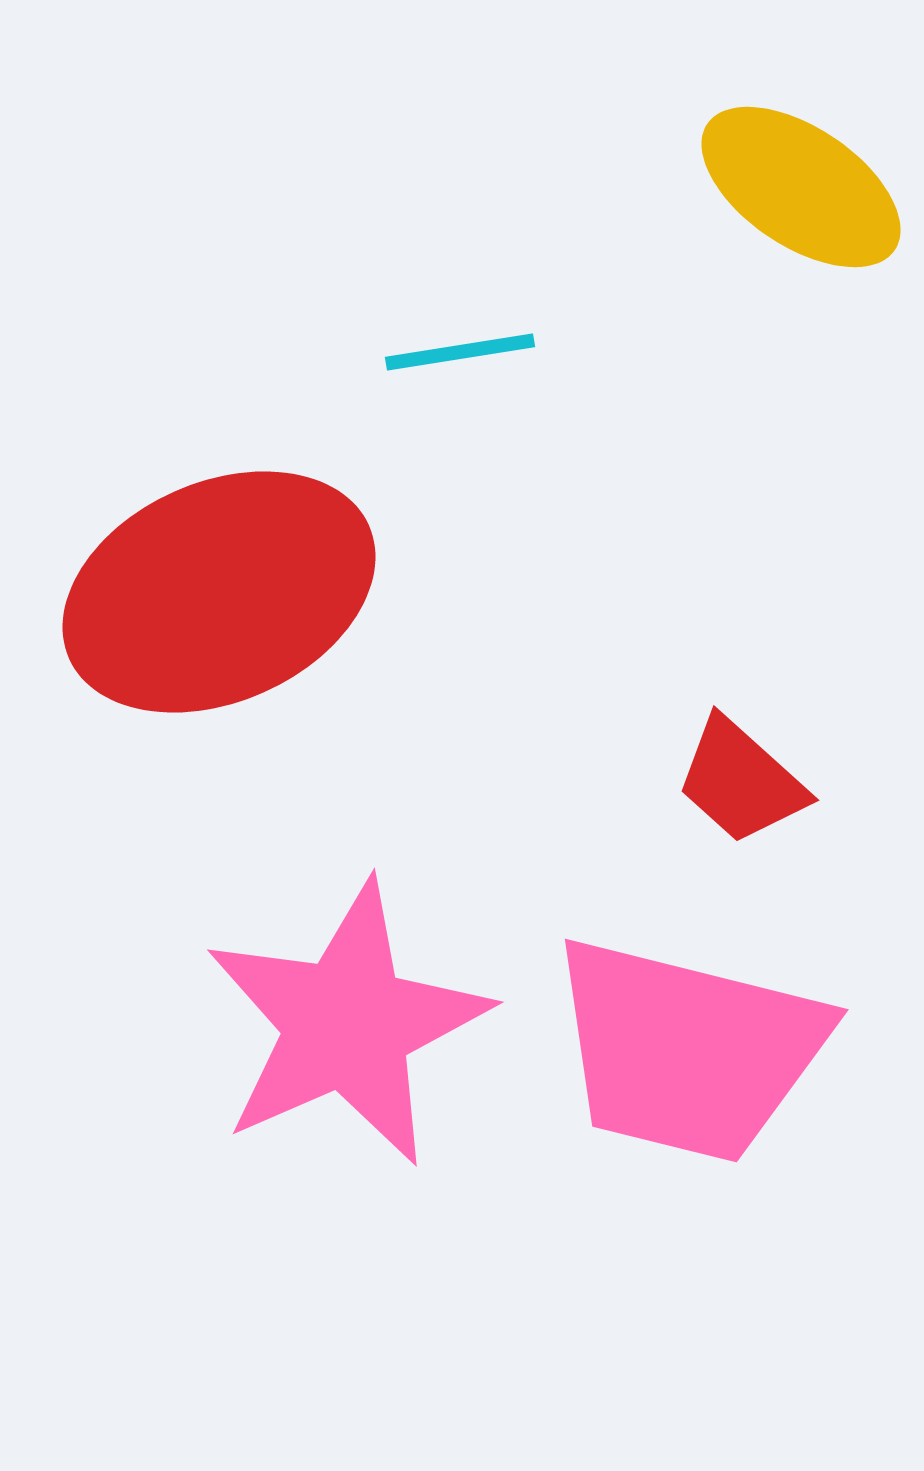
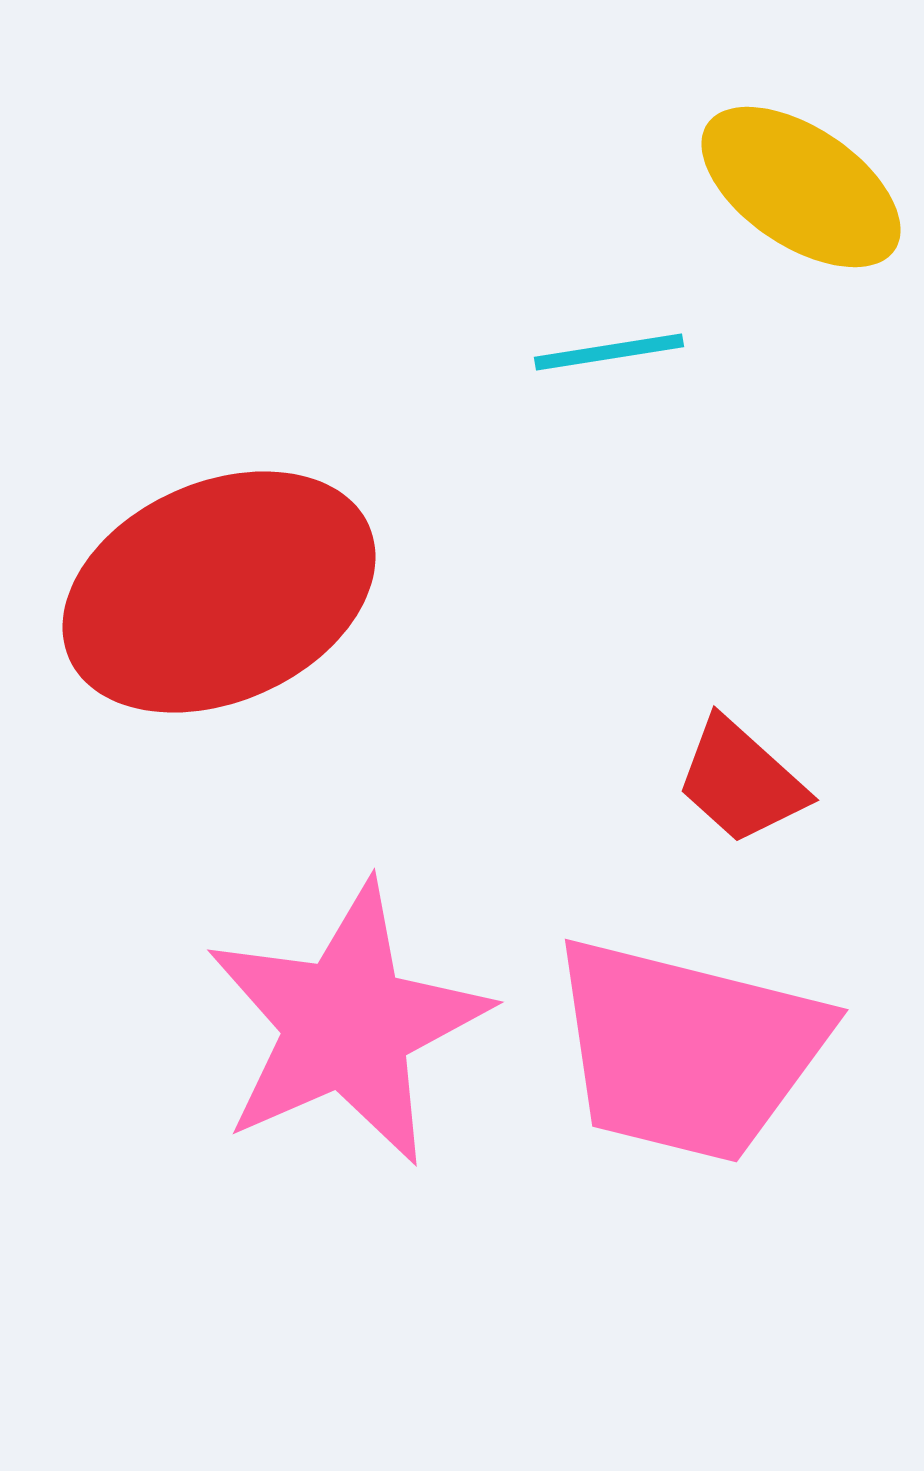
cyan line: moved 149 px right
